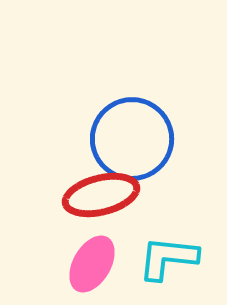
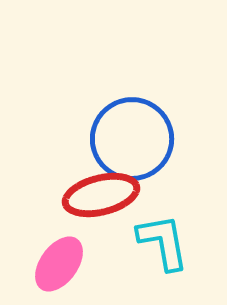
cyan L-shape: moved 5 px left, 16 px up; rotated 74 degrees clockwise
pink ellipse: moved 33 px left; rotated 6 degrees clockwise
